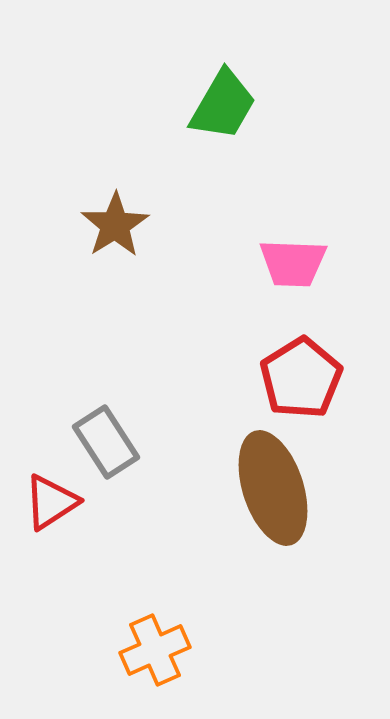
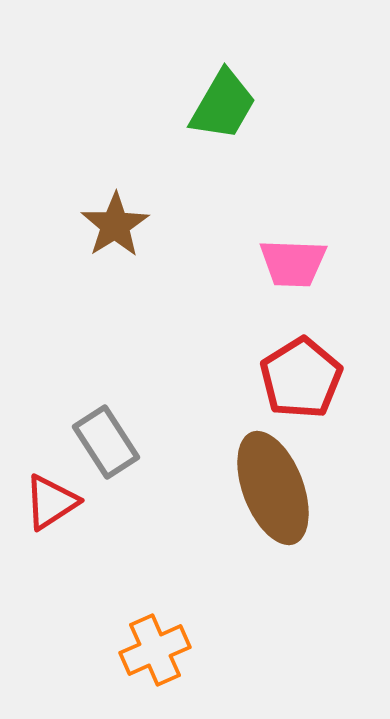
brown ellipse: rotated 3 degrees counterclockwise
